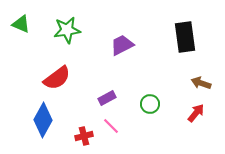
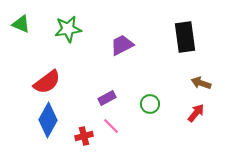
green star: moved 1 px right, 1 px up
red semicircle: moved 10 px left, 4 px down
blue diamond: moved 5 px right
